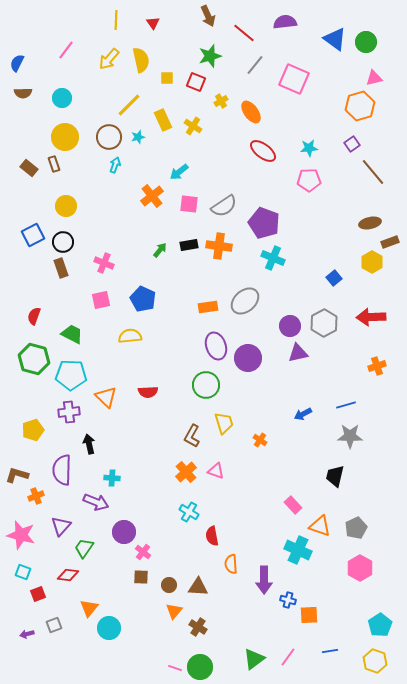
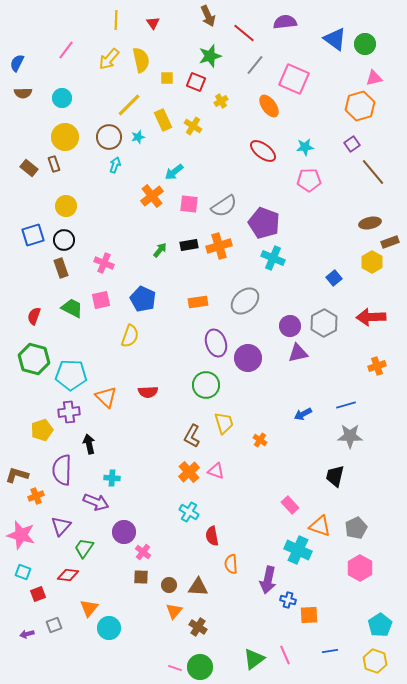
green circle at (366, 42): moved 1 px left, 2 px down
orange ellipse at (251, 112): moved 18 px right, 6 px up
cyan star at (309, 148): moved 4 px left, 1 px up
cyan arrow at (179, 172): moved 5 px left
blue square at (33, 235): rotated 10 degrees clockwise
black circle at (63, 242): moved 1 px right, 2 px up
orange cross at (219, 246): rotated 25 degrees counterclockwise
orange rectangle at (208, 307): moved 10 px left, 5 px up
green trapezoid at (72, 334): moved 26 px up
yellow semicircle at (130, 336): rotated 115 degrees clockwise
purple ellipse at (216, 346): moved 3 px up
yellow pentagon at (33, 430): moved 9 px right
orange cross at (186, 472): moved 3 px right
pink rectangle at (293, 505): moved 3 px left
purple arrow at (264, 580): moved 4 px right; rotated 12 degrees clockwise
pink line at (288, 657): moved 3 px left, 2 px up; rotated 60 degrees counterclockwise
